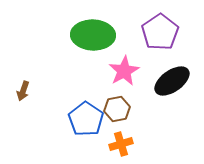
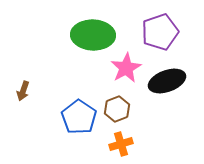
purple pentagon: rotated 15 degrees clockwise
pink star: moved 2 px right, 3 px up
black ellipse: moved 5 px left; rotated 15 degrees clockwise
brown hexagon: rotated 10 degrees counterclockwise
blue pentagon: moved 7 px left, 2 px up
